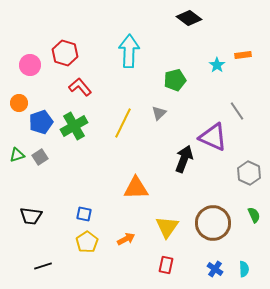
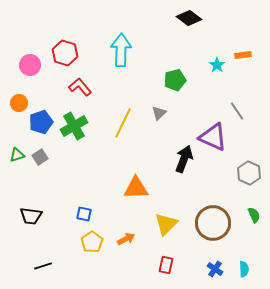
cyan arrow: moved 8 px left, 1 px up
yellow triangle: moved 1 px left, 3 px up; rotated 10 degrees clockwise
yellow pentagon: moved 5 px right
